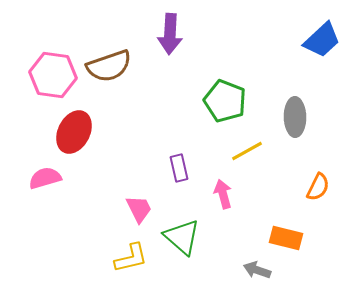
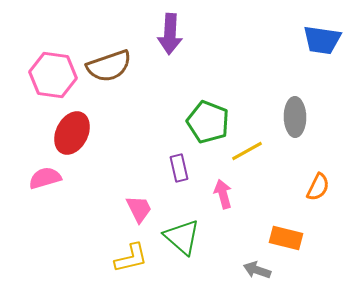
blue trapezoid: rotated 51 degrees clockwise
green pentagon: moved 17 px left, 21 px down
red ellipse: moved 2 px left, 1 px down
